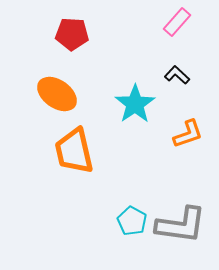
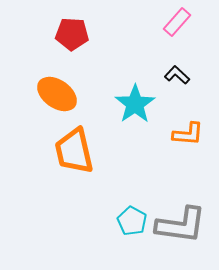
orange L-shape: rotated 24 degrees clockwise
